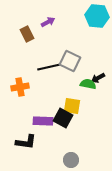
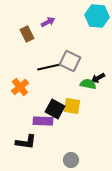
orange cross: rotated 30 degrees counterclockwise
black square: moved 8 px left, 9 px up
